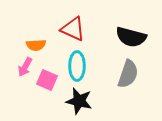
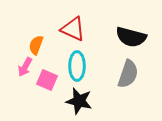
orange semicircle: rotated 114 degrees clockwise
